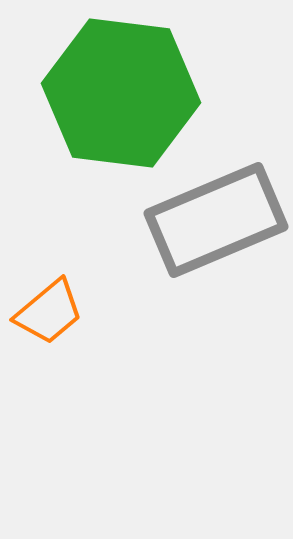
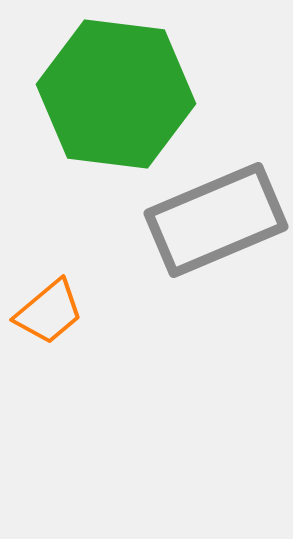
green hexagon: moved 5 px left, 1 px down
